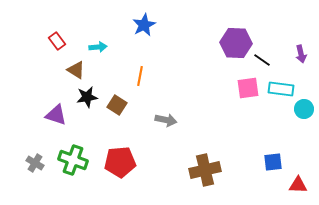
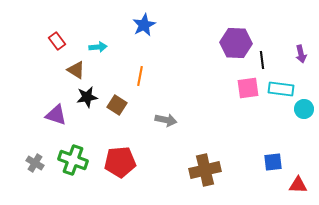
black line: rotated 48 degrees clockwise
